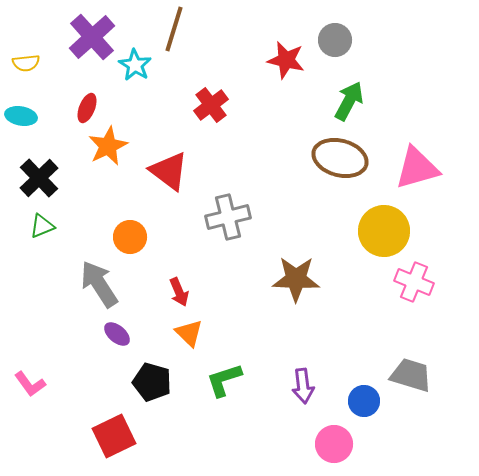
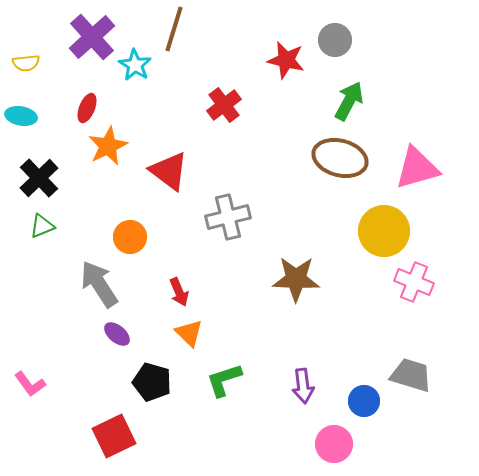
red cross: moved 13 px right
